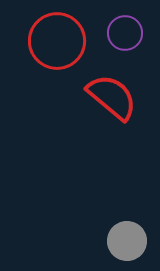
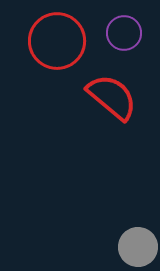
purple circle: moved 1 px left
gray circle: moved 11 px right, 6 px down
